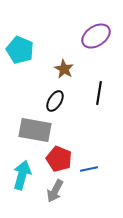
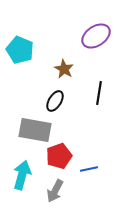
red pentagon: moved 3 px up; rotated 30 degrees clockwise
